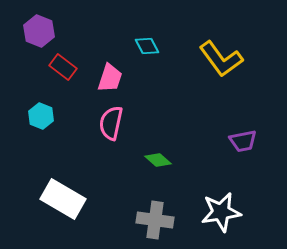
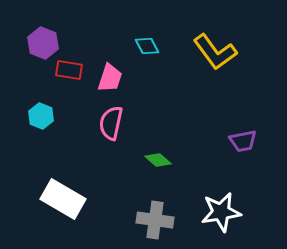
purple hexagon: moved 4 px right, 12 px down
yellow L-shape: moved 6 px left, 7 px up
red rectangle: moved 6 px right, 3 px down; rotated 28 degrees counterclockwise
